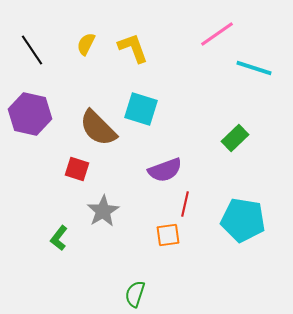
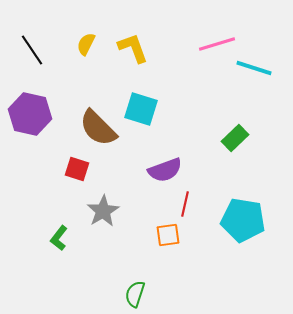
pink line: moved 10 px down; rotated 18 degrees clockwise
